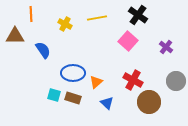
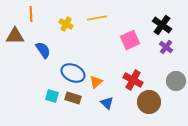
black cross: moved 24 px right, 10 px down
yellow cross: moved 1 px right
pink square: moved 2 px right, 1 px up; rotated 24 degrees clockwise
blue ellipse: rotated 25 degrees clockwise
cyan square: moved 2 px left, 1 px down
